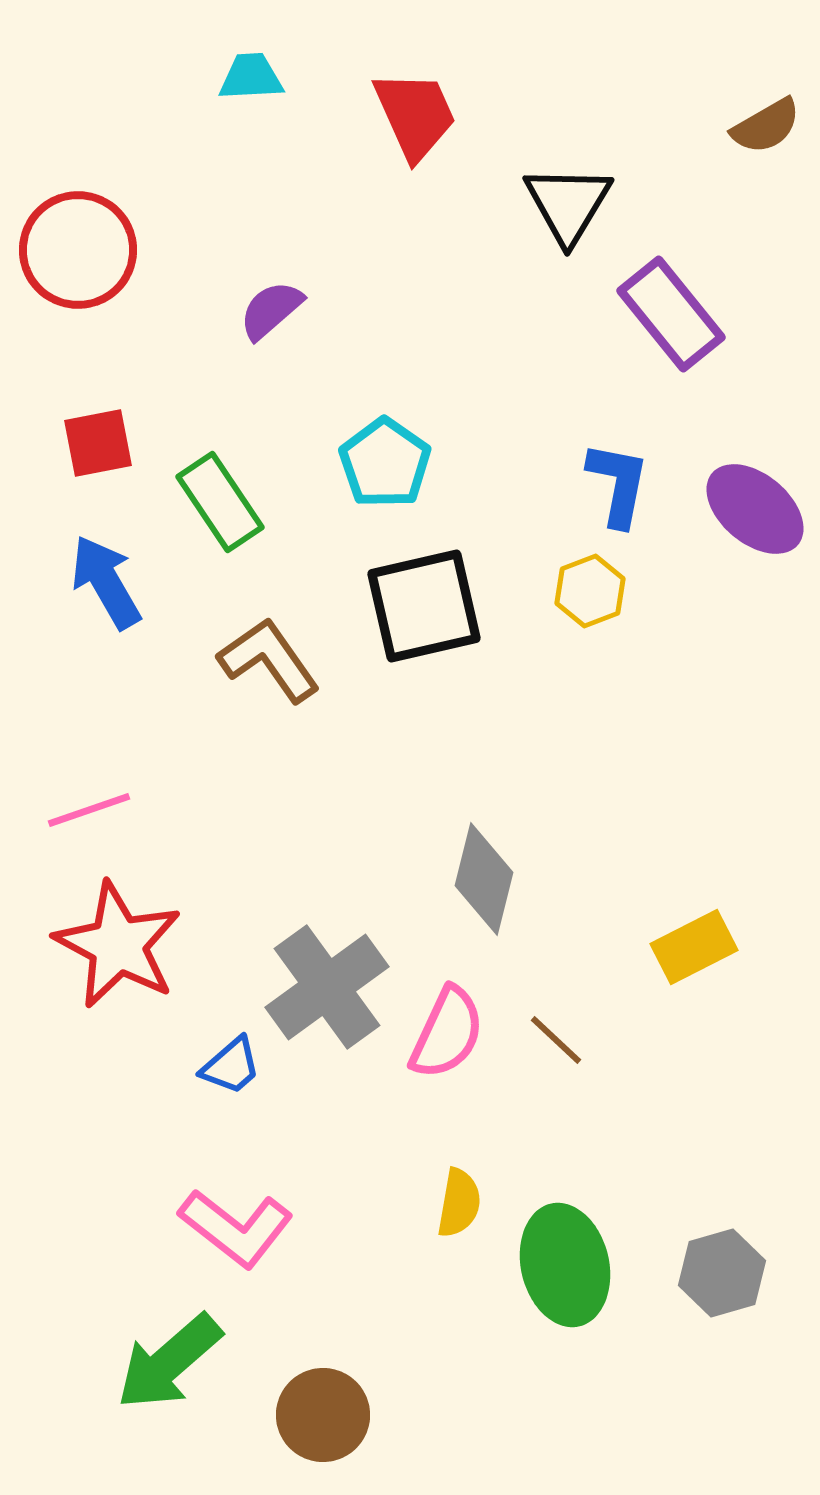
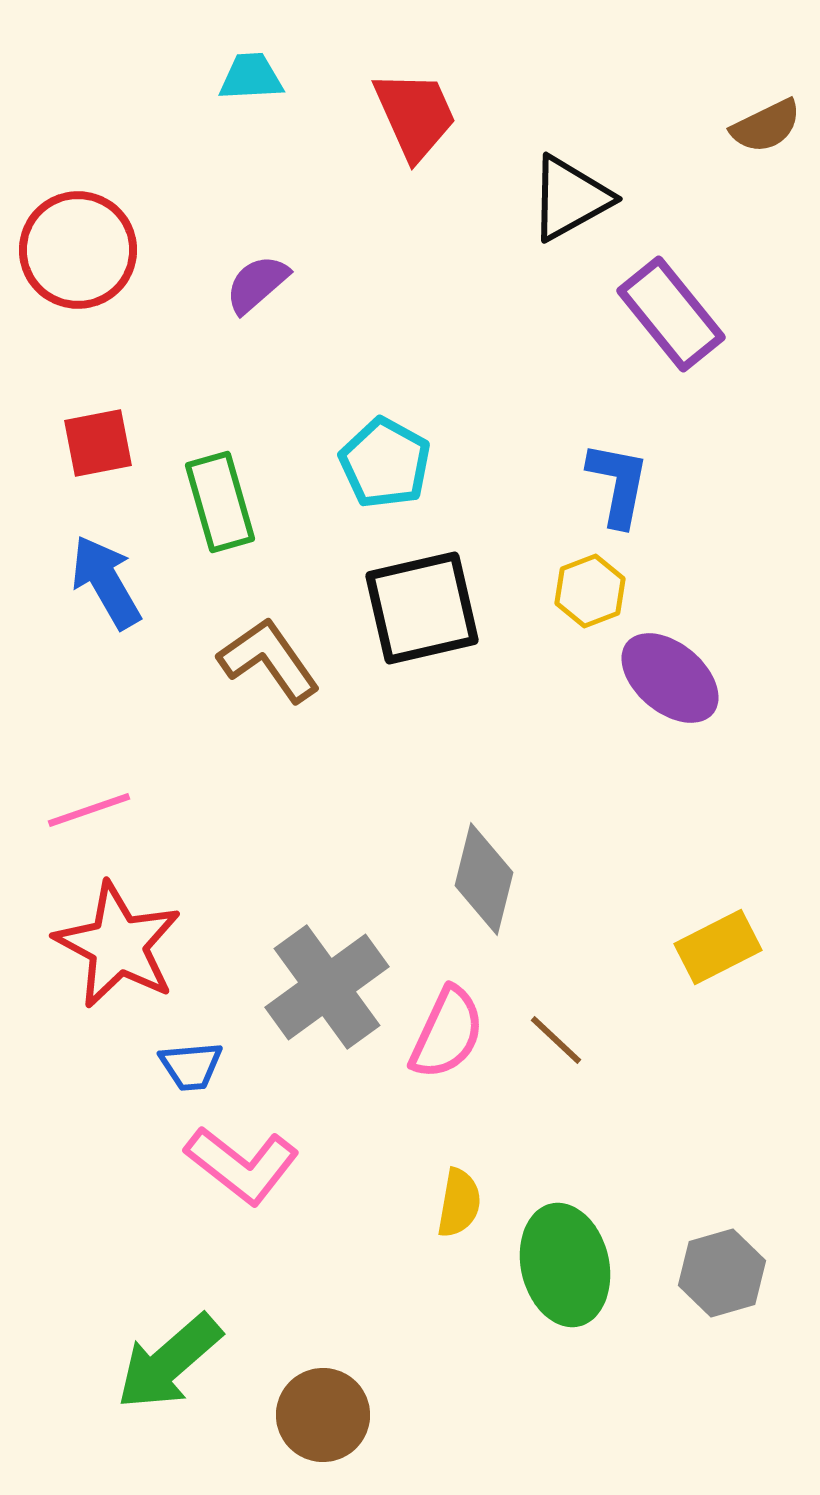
brown semicircle: rotated 4 degrees clockwise
black triangle: moved 2 px right, 6 px up; rotated 30 degrees clockwise
purple semicircle: moved 14 px left, 26 px up
cyan pentagon: rotated 6 degrees counterclockwise
green rectangle: rotated 18 degrees clockwise
purple ellipse: moved 85 px left, 169 px down
black square: moved 2 px left, 2 px down
yellow rectangle: moved 24 px right
blue trapezoid: moved 40 px left; rotated 36 degrees clockwise
pink L-shape: moved 6 px right, 63 px up
